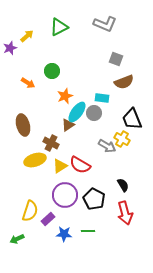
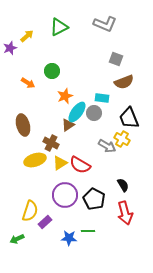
black trapezoid: moved 3 px left, 1 px up
yellow triangle: moved 3 px up
purple rectangle: moved 3 px left, 3 px down
blue star: moved 5 px right, 4 px down
